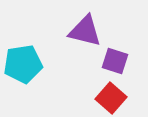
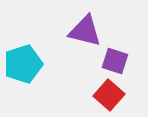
cyan pentagon: rotated 9 degrees counterclockwise
red square: moved 2 px left, 3 px up
